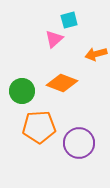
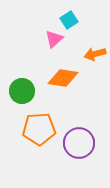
cyan square: rotated 18 degrees counterclockwise
orange arrow: moved 1 px left
orange diamond: moved 1 px right, 5 px up; rotated 12 degrees counterclockwise
orange pentagon: moved 2 px down
